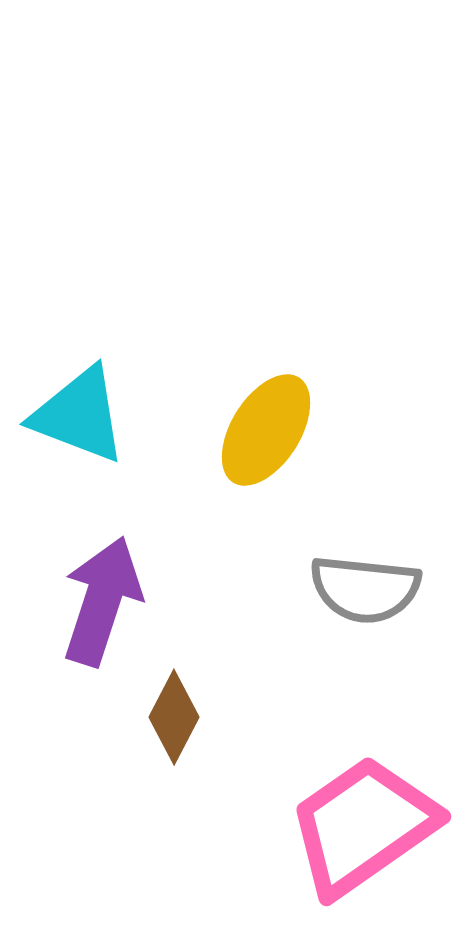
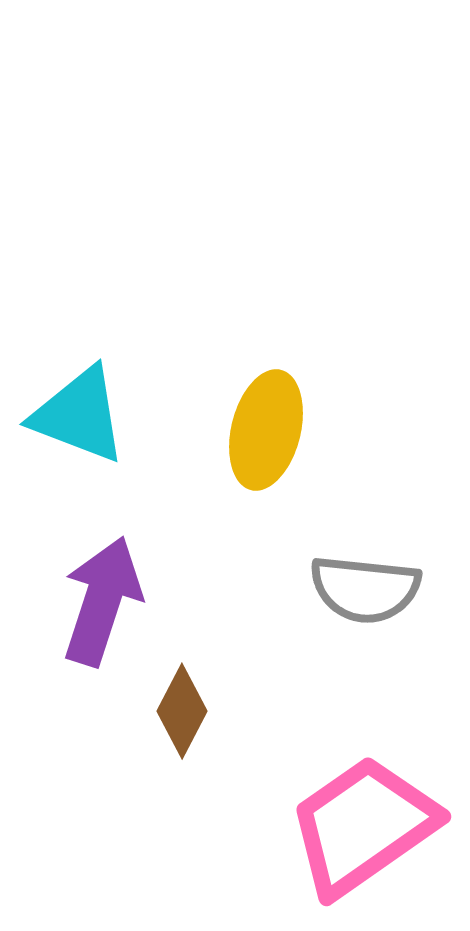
yellow ellipse: rotated 18 degrees counterclockwise
brown diamond: moved 8 px right, 6 px up
